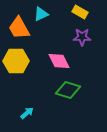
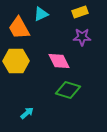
yellow rectangle: rotated 49 degrees counterclockwise
